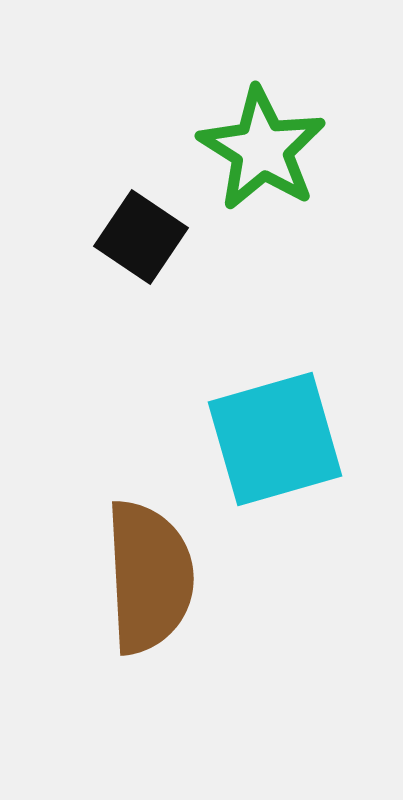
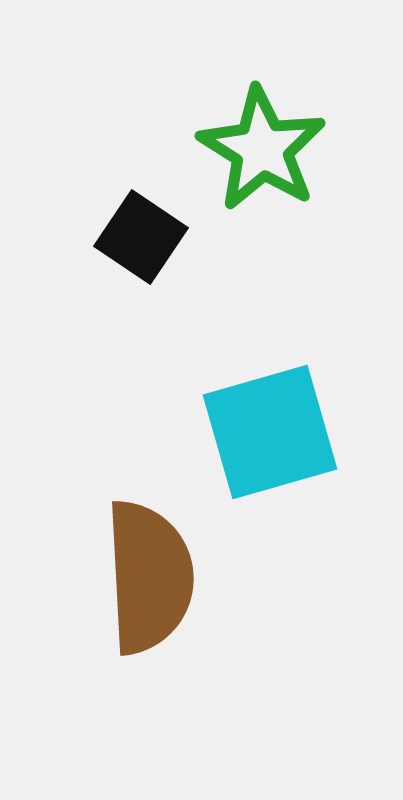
cyan square: moved 5 px left, 7 px up
